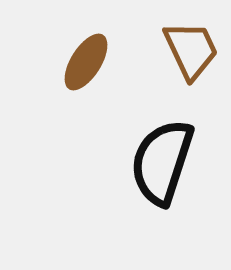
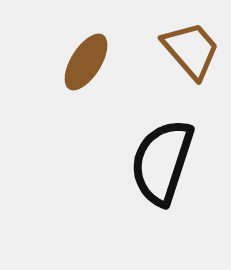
brown trapezoid: rotated 16 degrees counterclockwise
